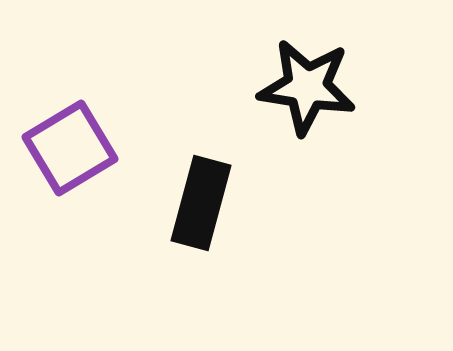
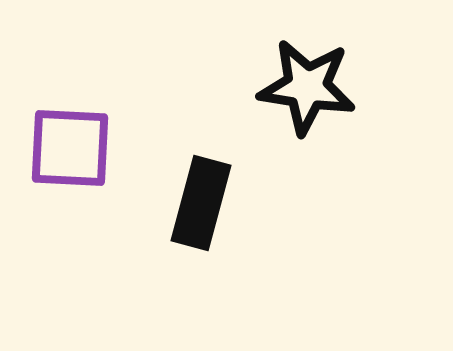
purple square: rotated 34 degrees clockwise
